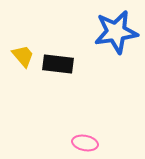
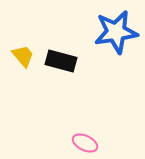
black rectangle: moved 3 px right, 3 px up; rotated 8 degrees clockwise
pink ellipse: rotated 15 degrees clockwise
